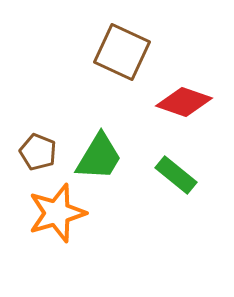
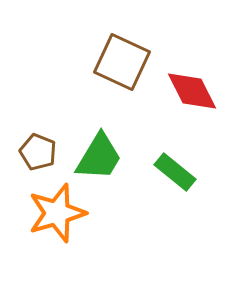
brown square: moved 10 px down
red diamond: moved 8 px right, 11 px up; rotated 44 degrees clockwise
green rectangle: moved 1 px left, 3 px up
